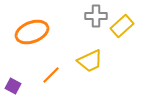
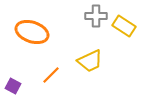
yellow rectangle: moved 2 px right; rotated 75 degrees clockwise
orange ellipse: rotated 40 degrees clockwise
